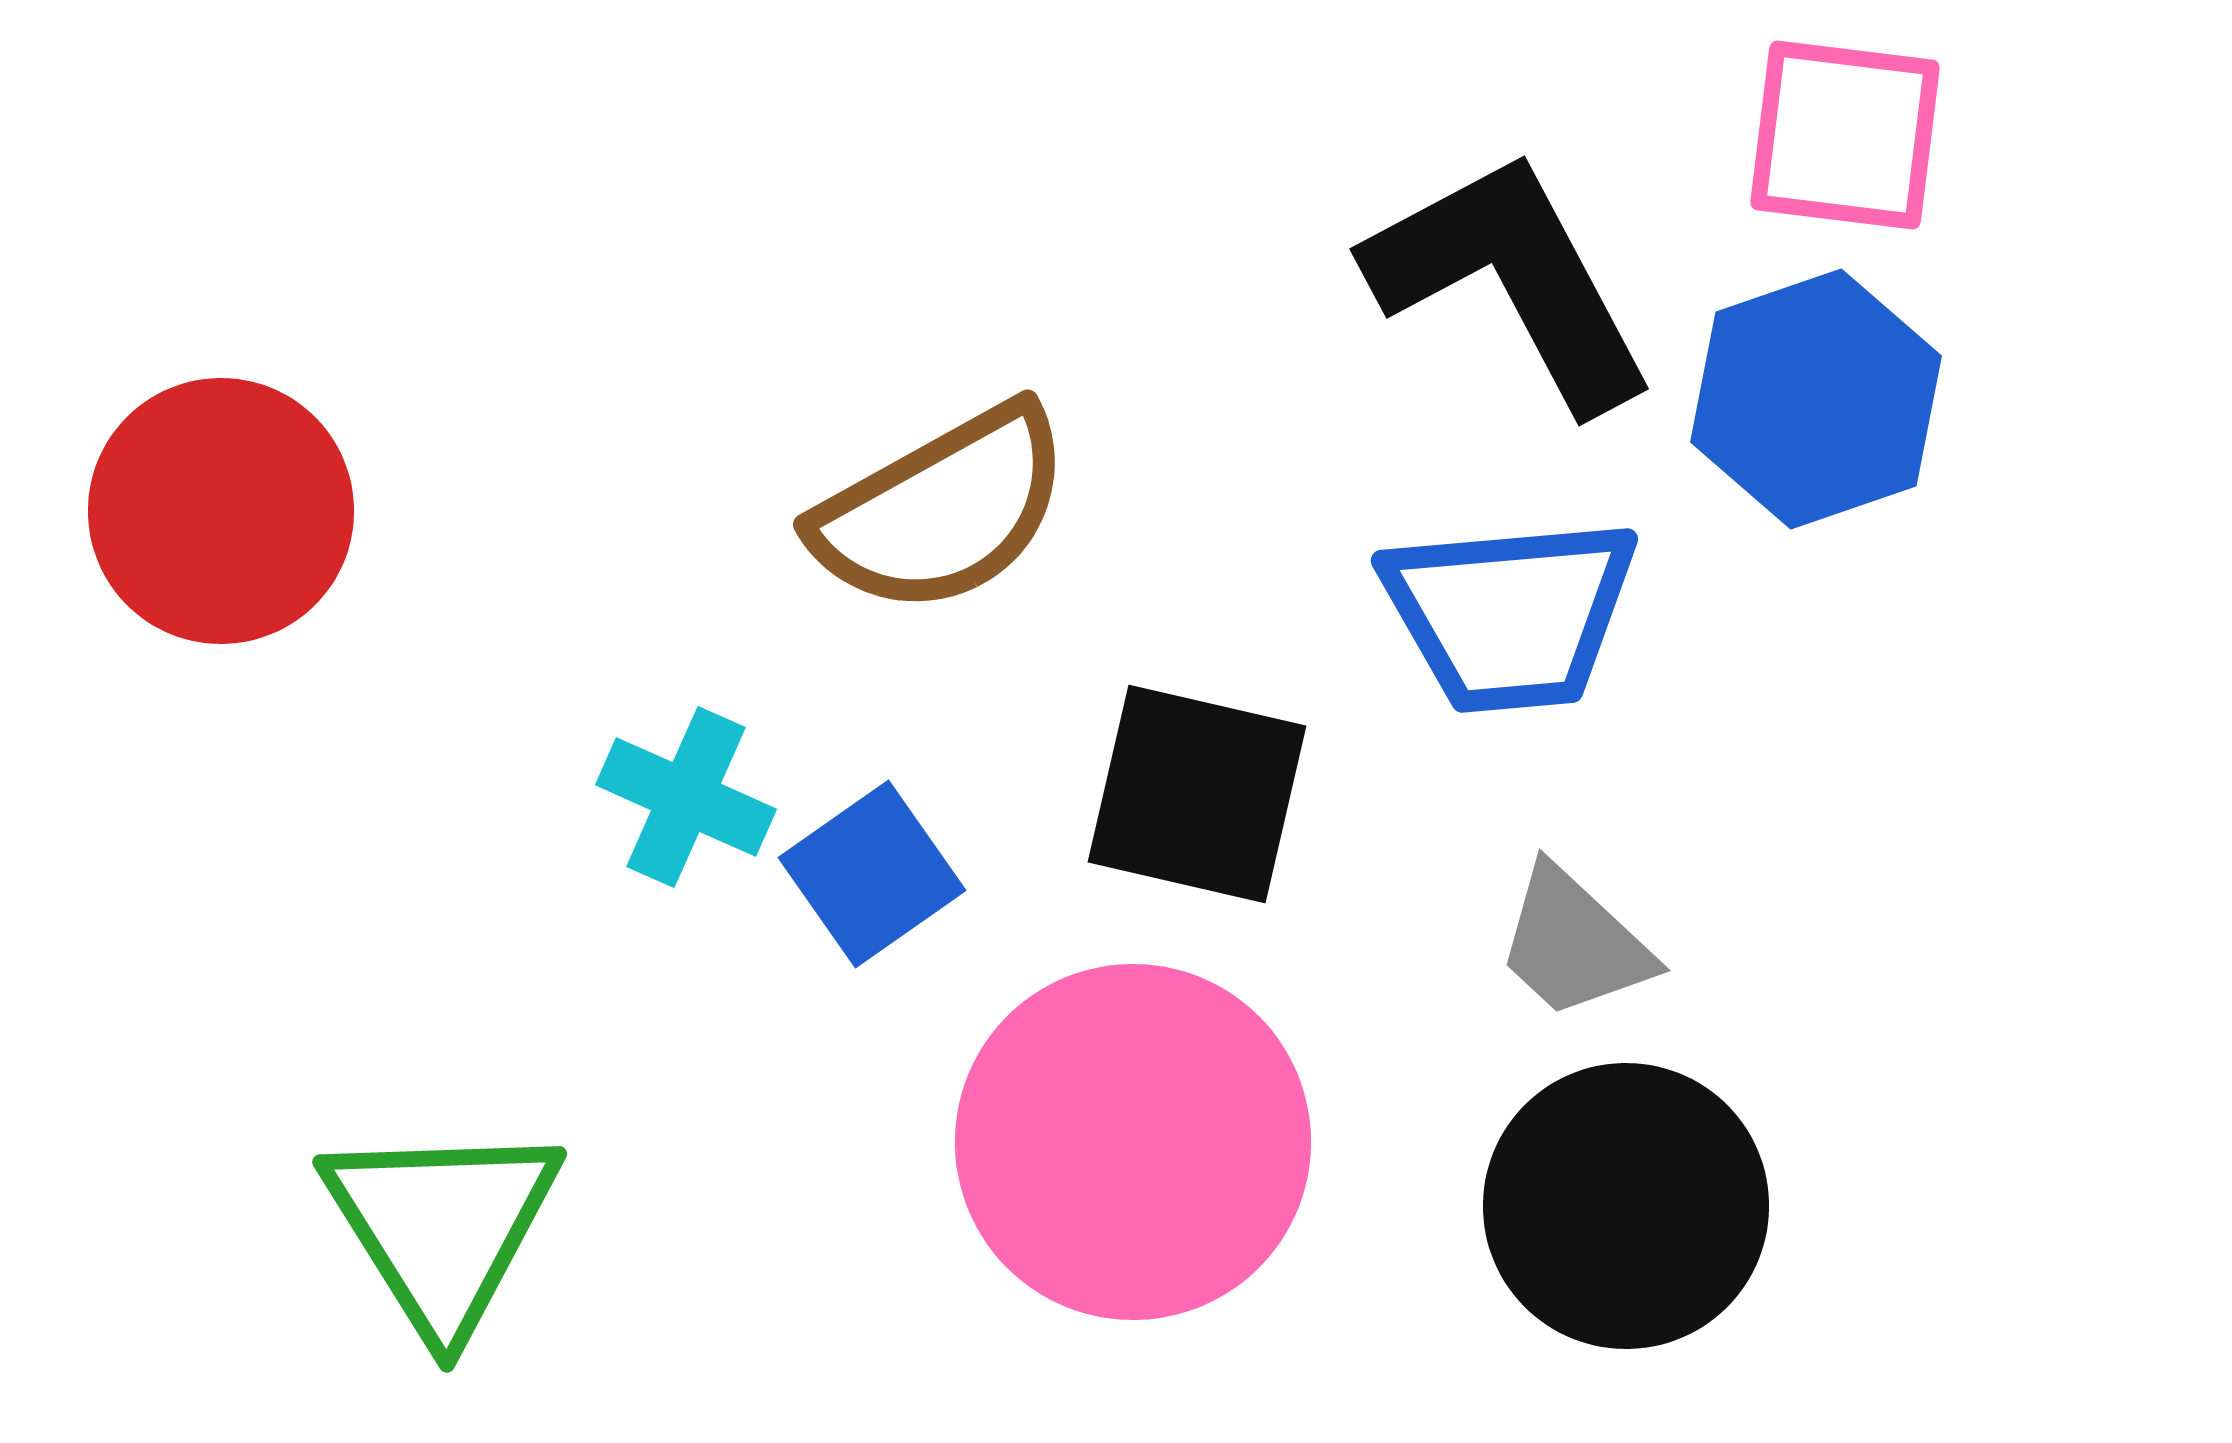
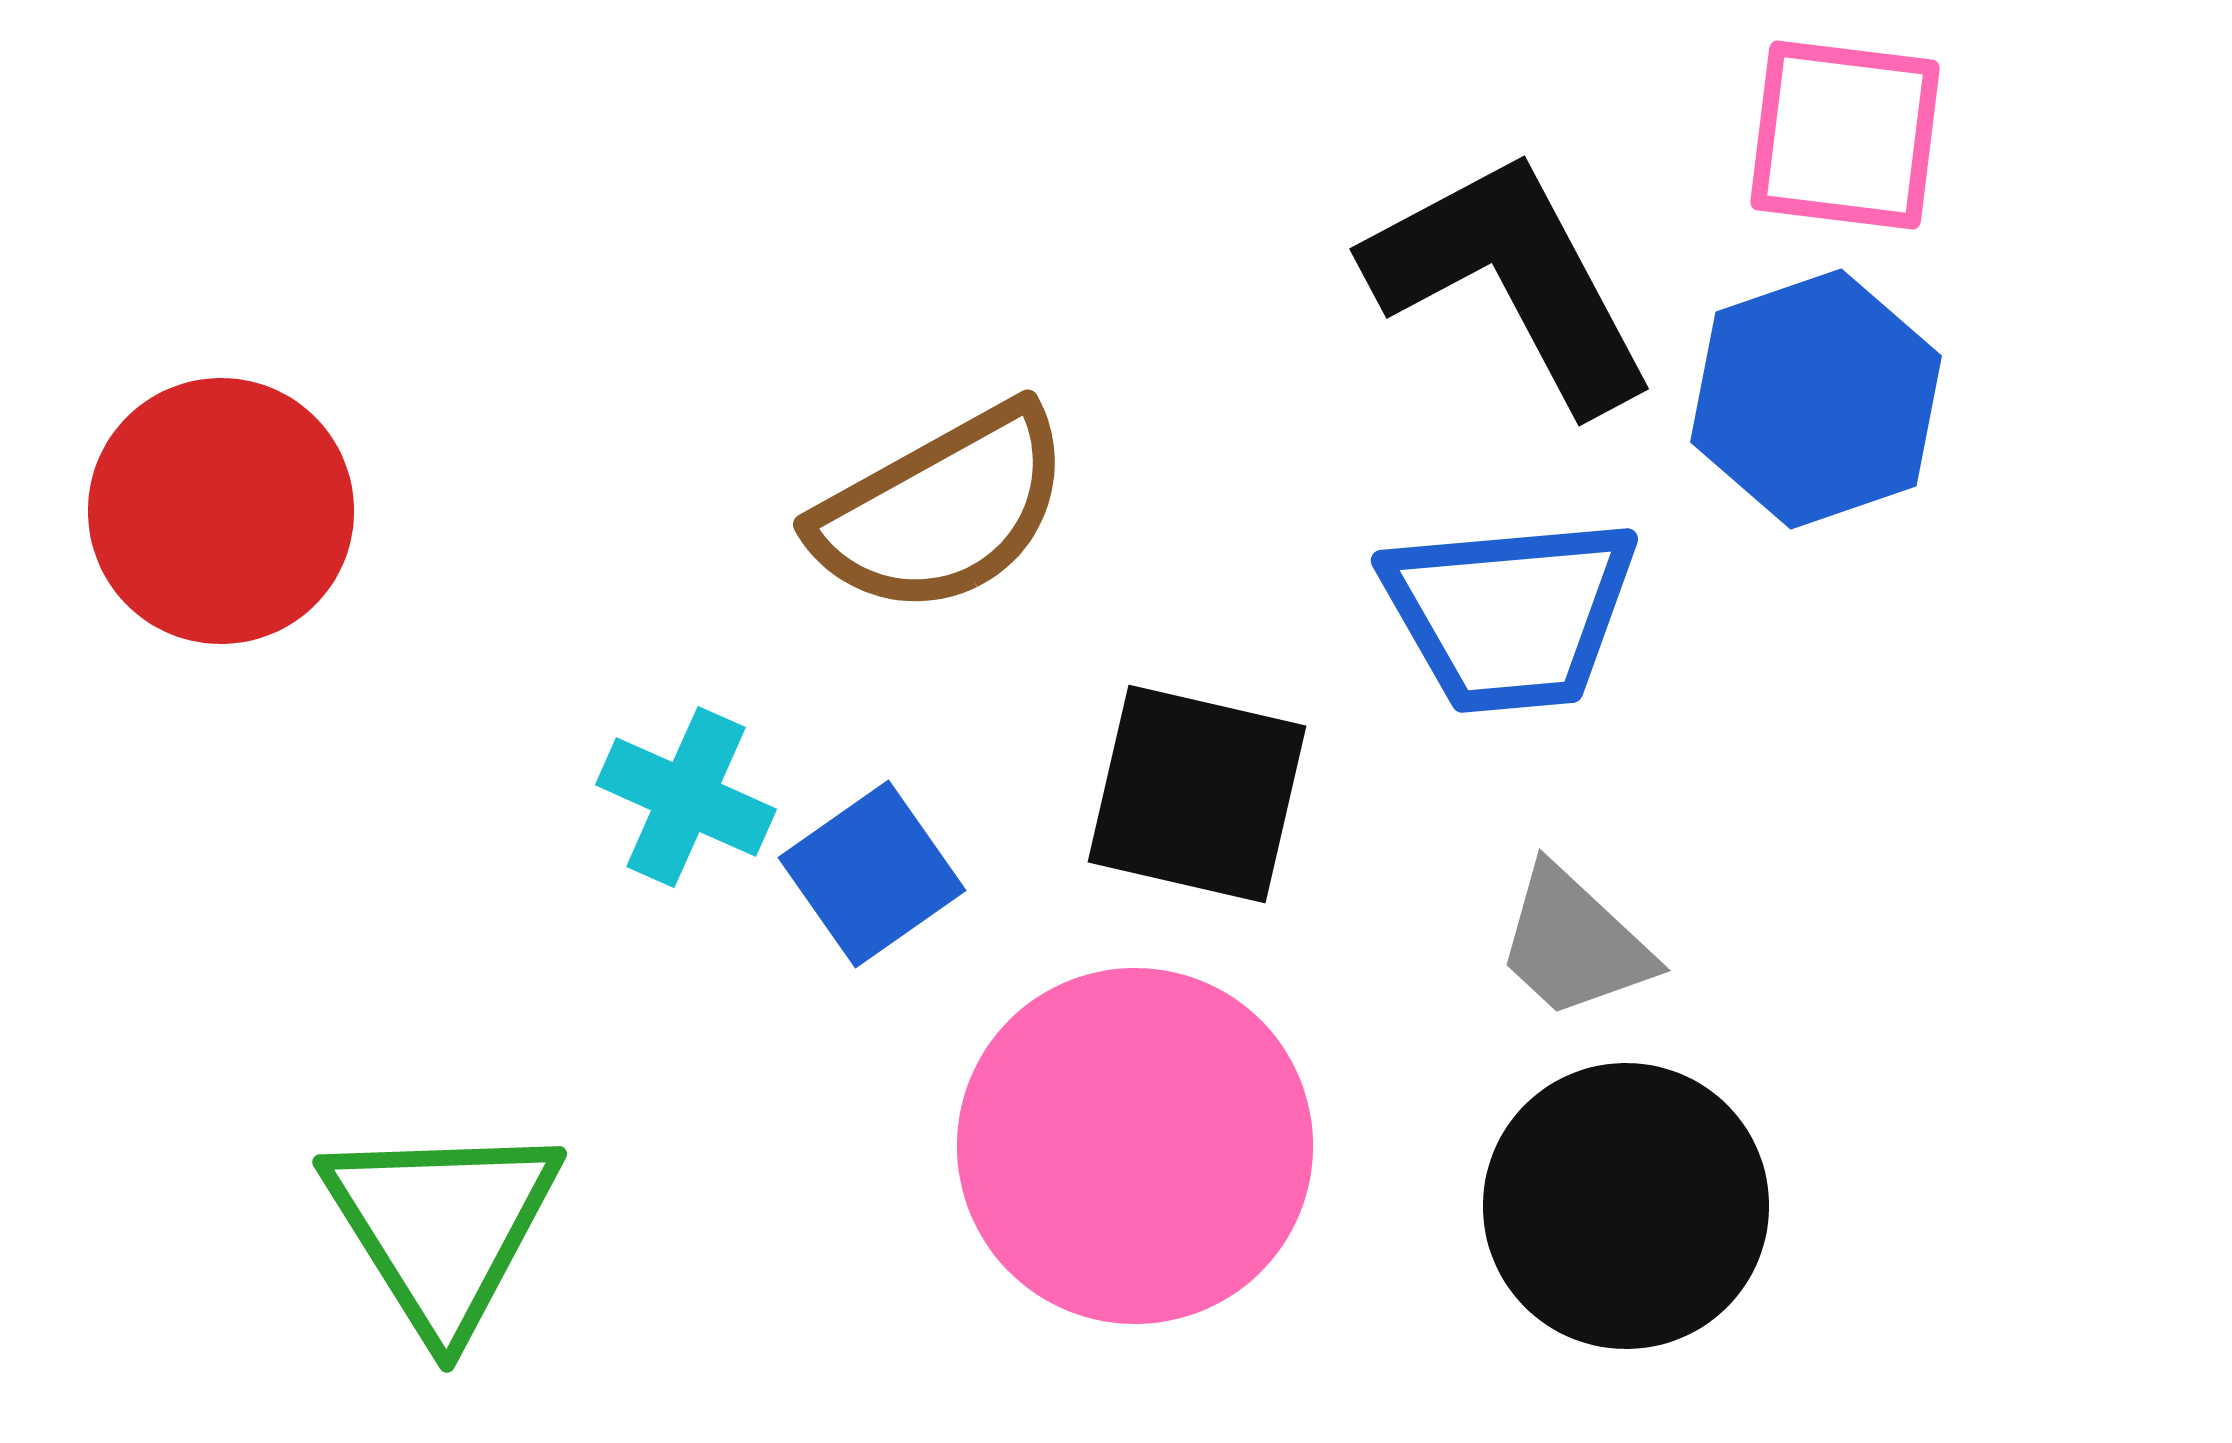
pink circle: moved 2 px right, 4 px down
